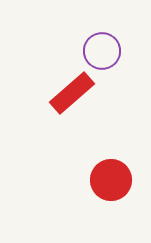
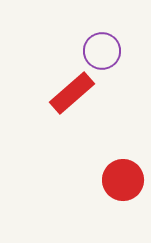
red circle: moved 12 px right
